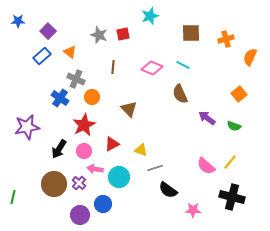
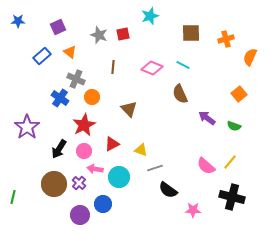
purple square: moved 10 px right, 4 px up; rotated 21 degrees clockwise
purple star: rotated 25 degrees counterclockwise
